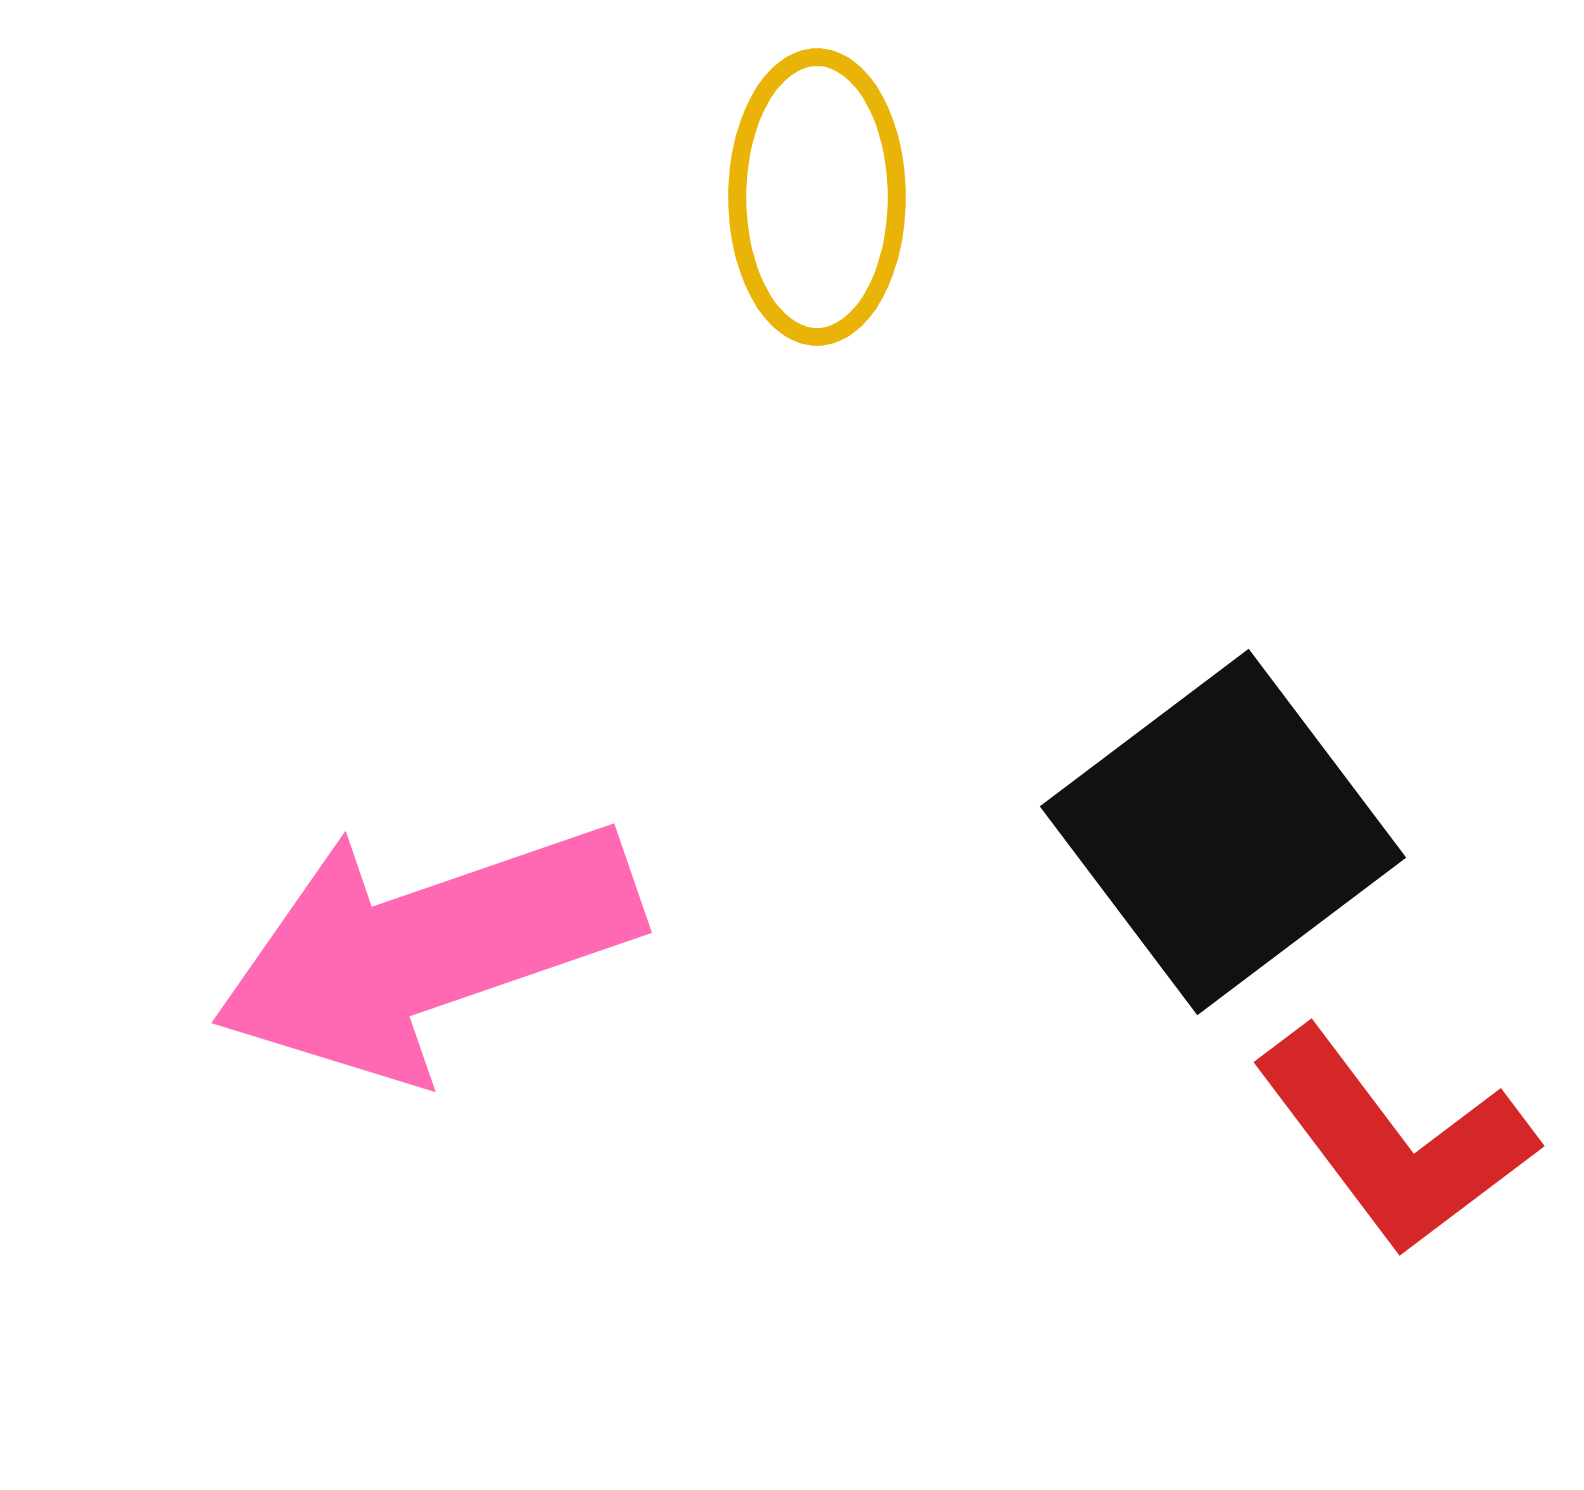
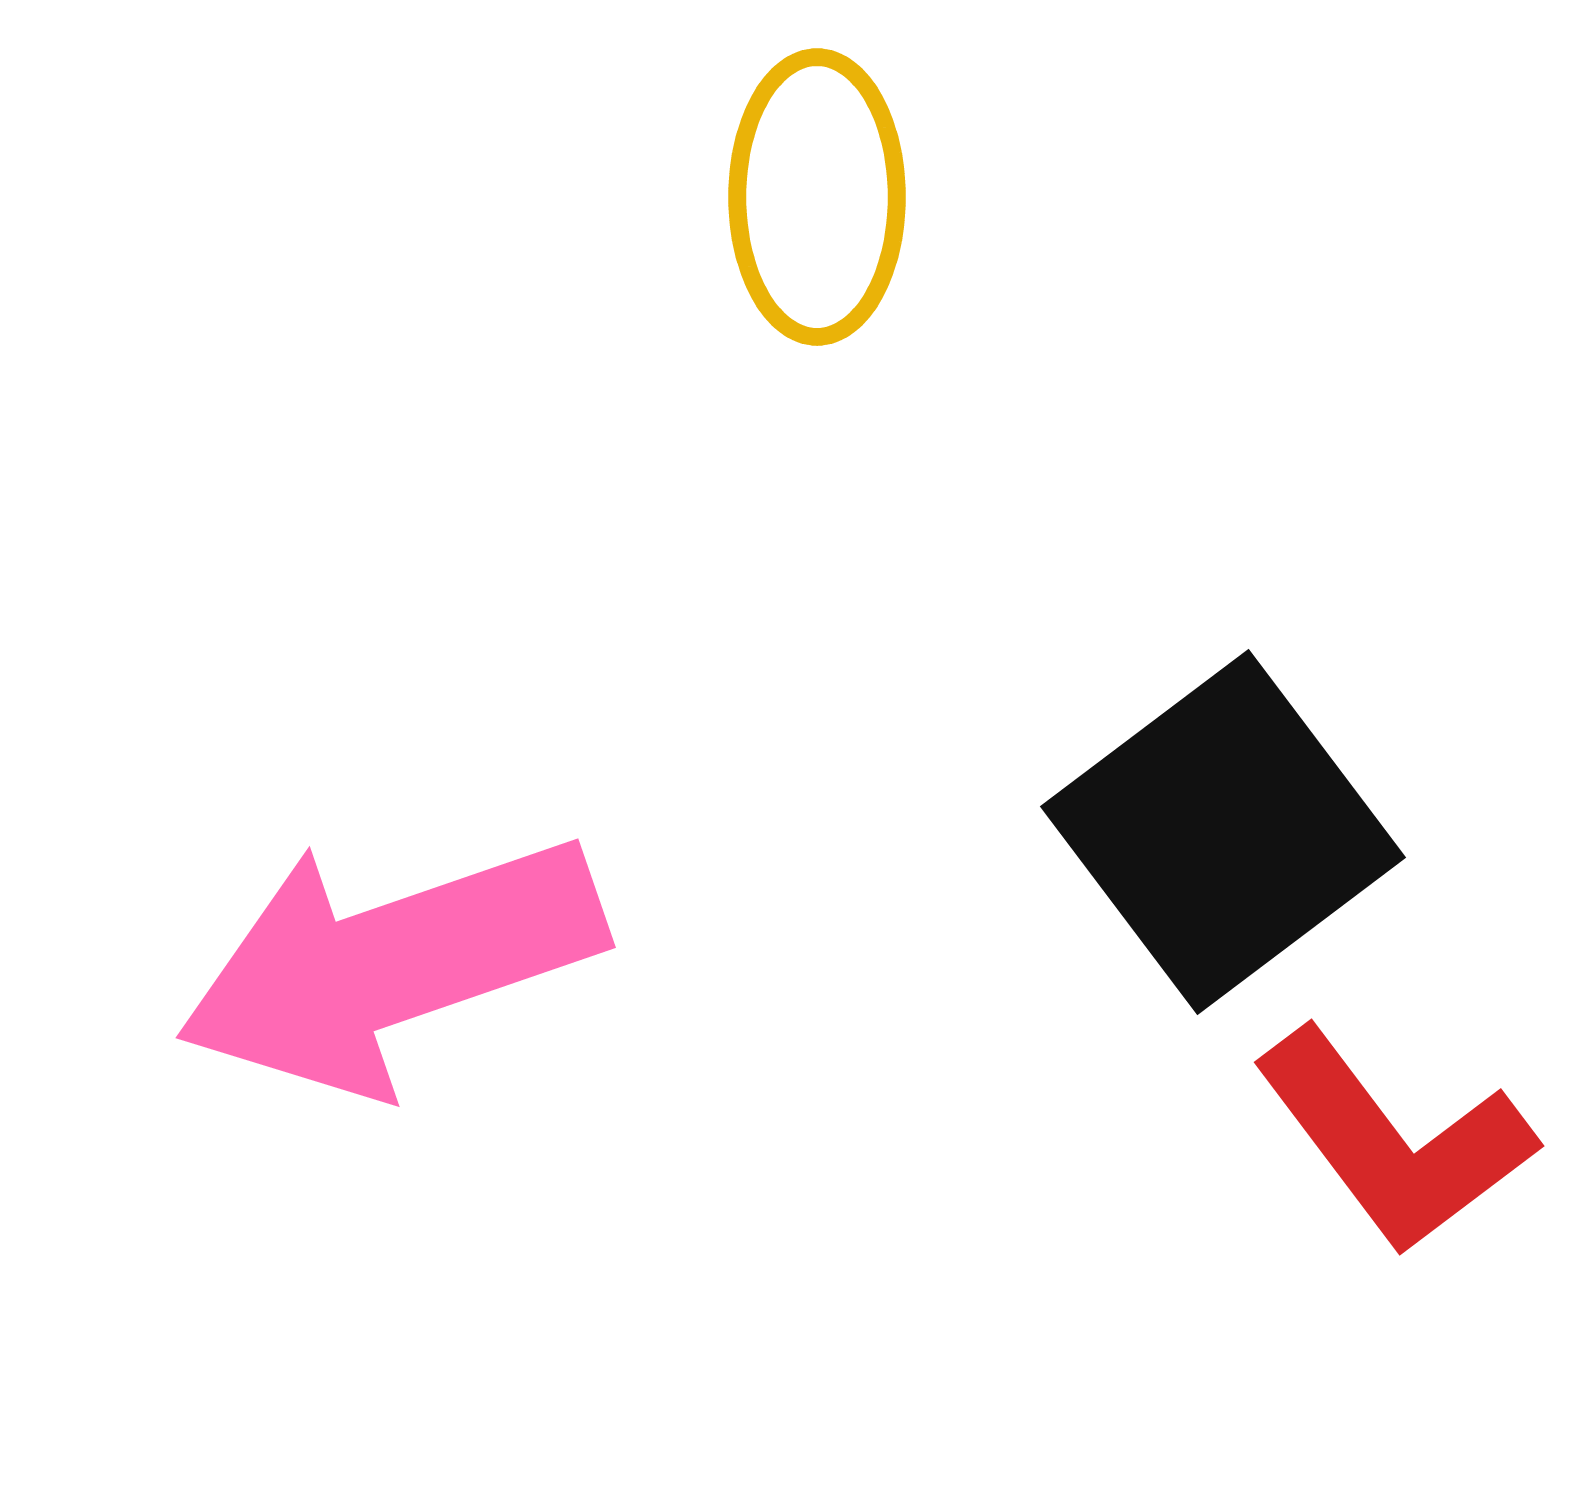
pink arrow: moved 36 px left, 15 px down
